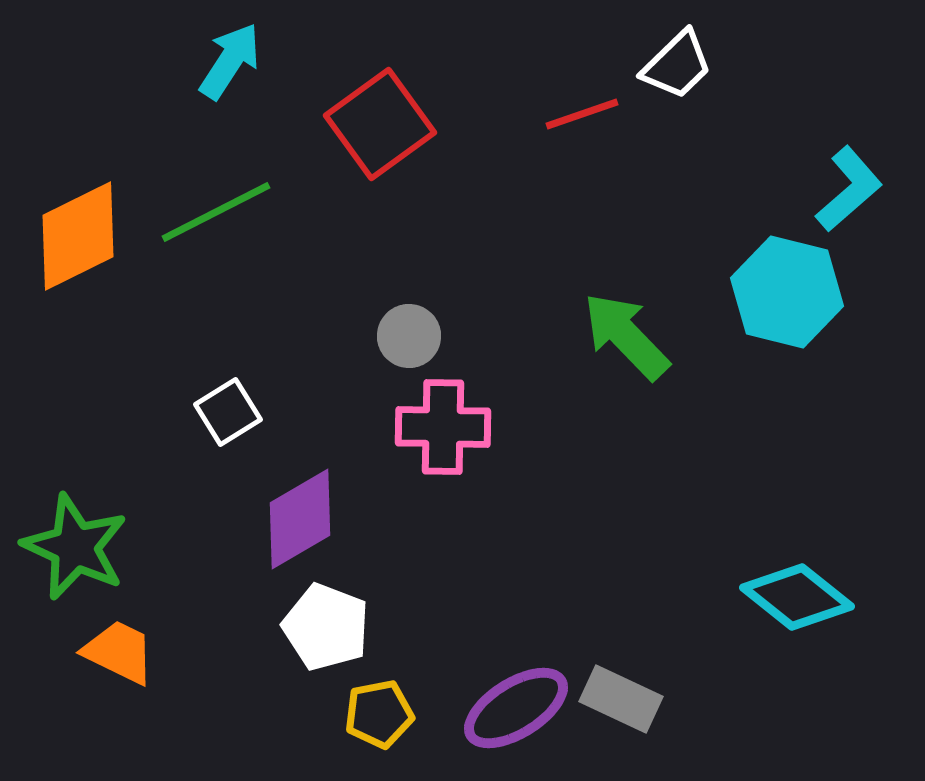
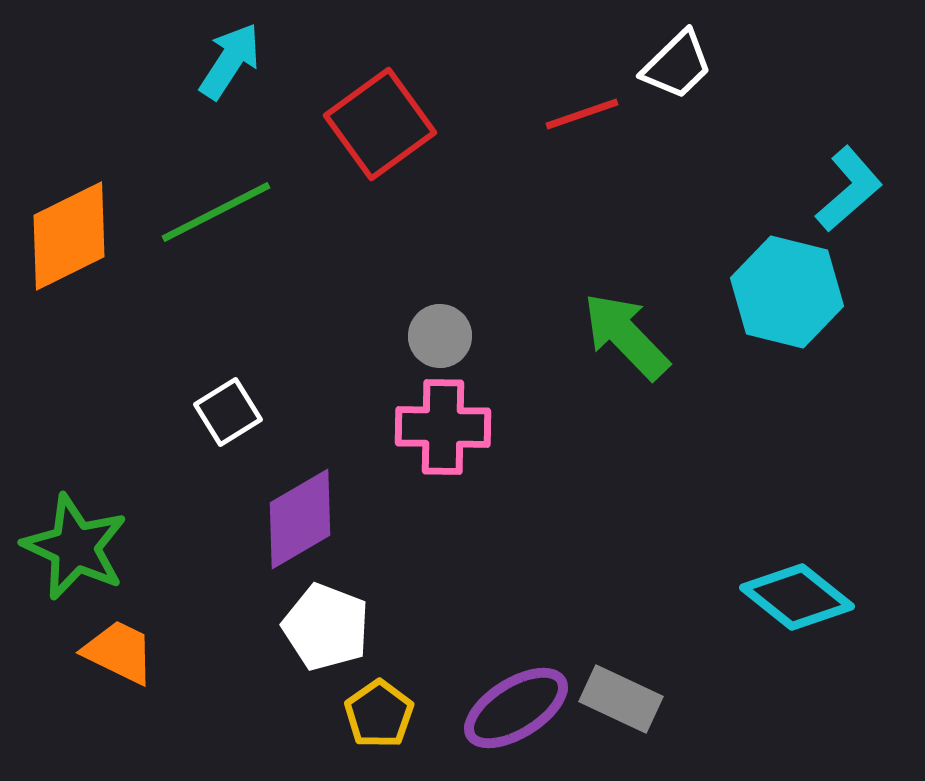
orange diamond: moved 9 px left
gray circle: moved 31 px right
yellow pentagon: rotated 24 degrees counterclockwise
